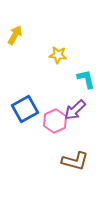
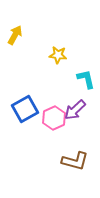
pink hexagon: moved 1 px left, 3 px up
